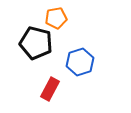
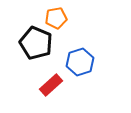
black pentagon: rotated 8 degrees clockwise
red rectangle: moved 1 px right, 4 px up; rotated 20 degrees clockwise
